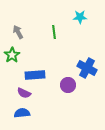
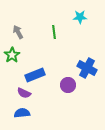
blue rectangle: rotated 18 degrees counterclockwise
